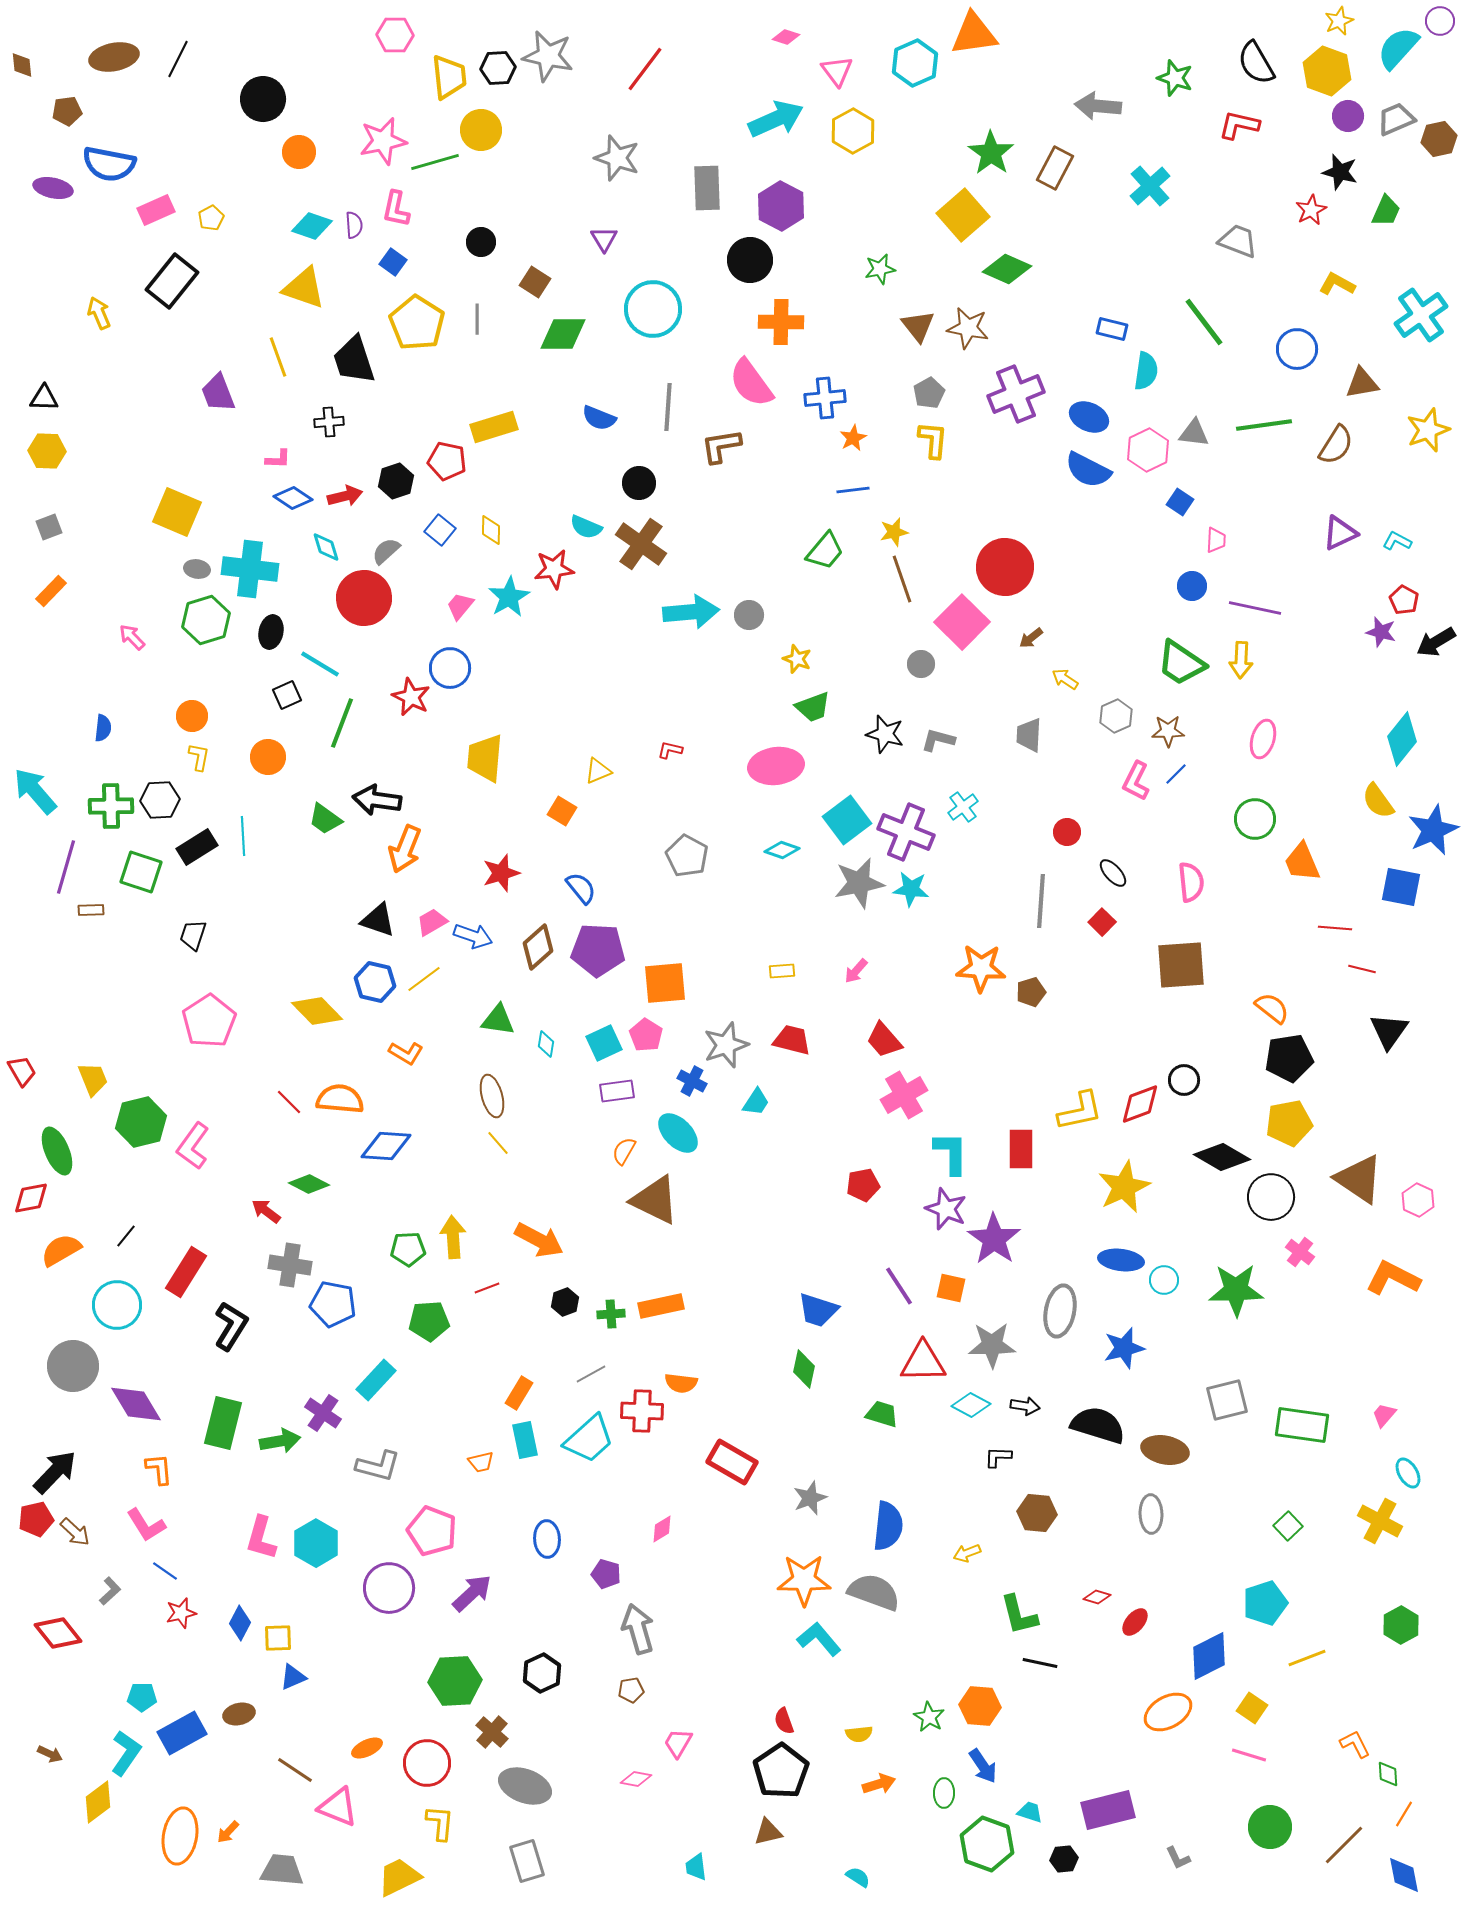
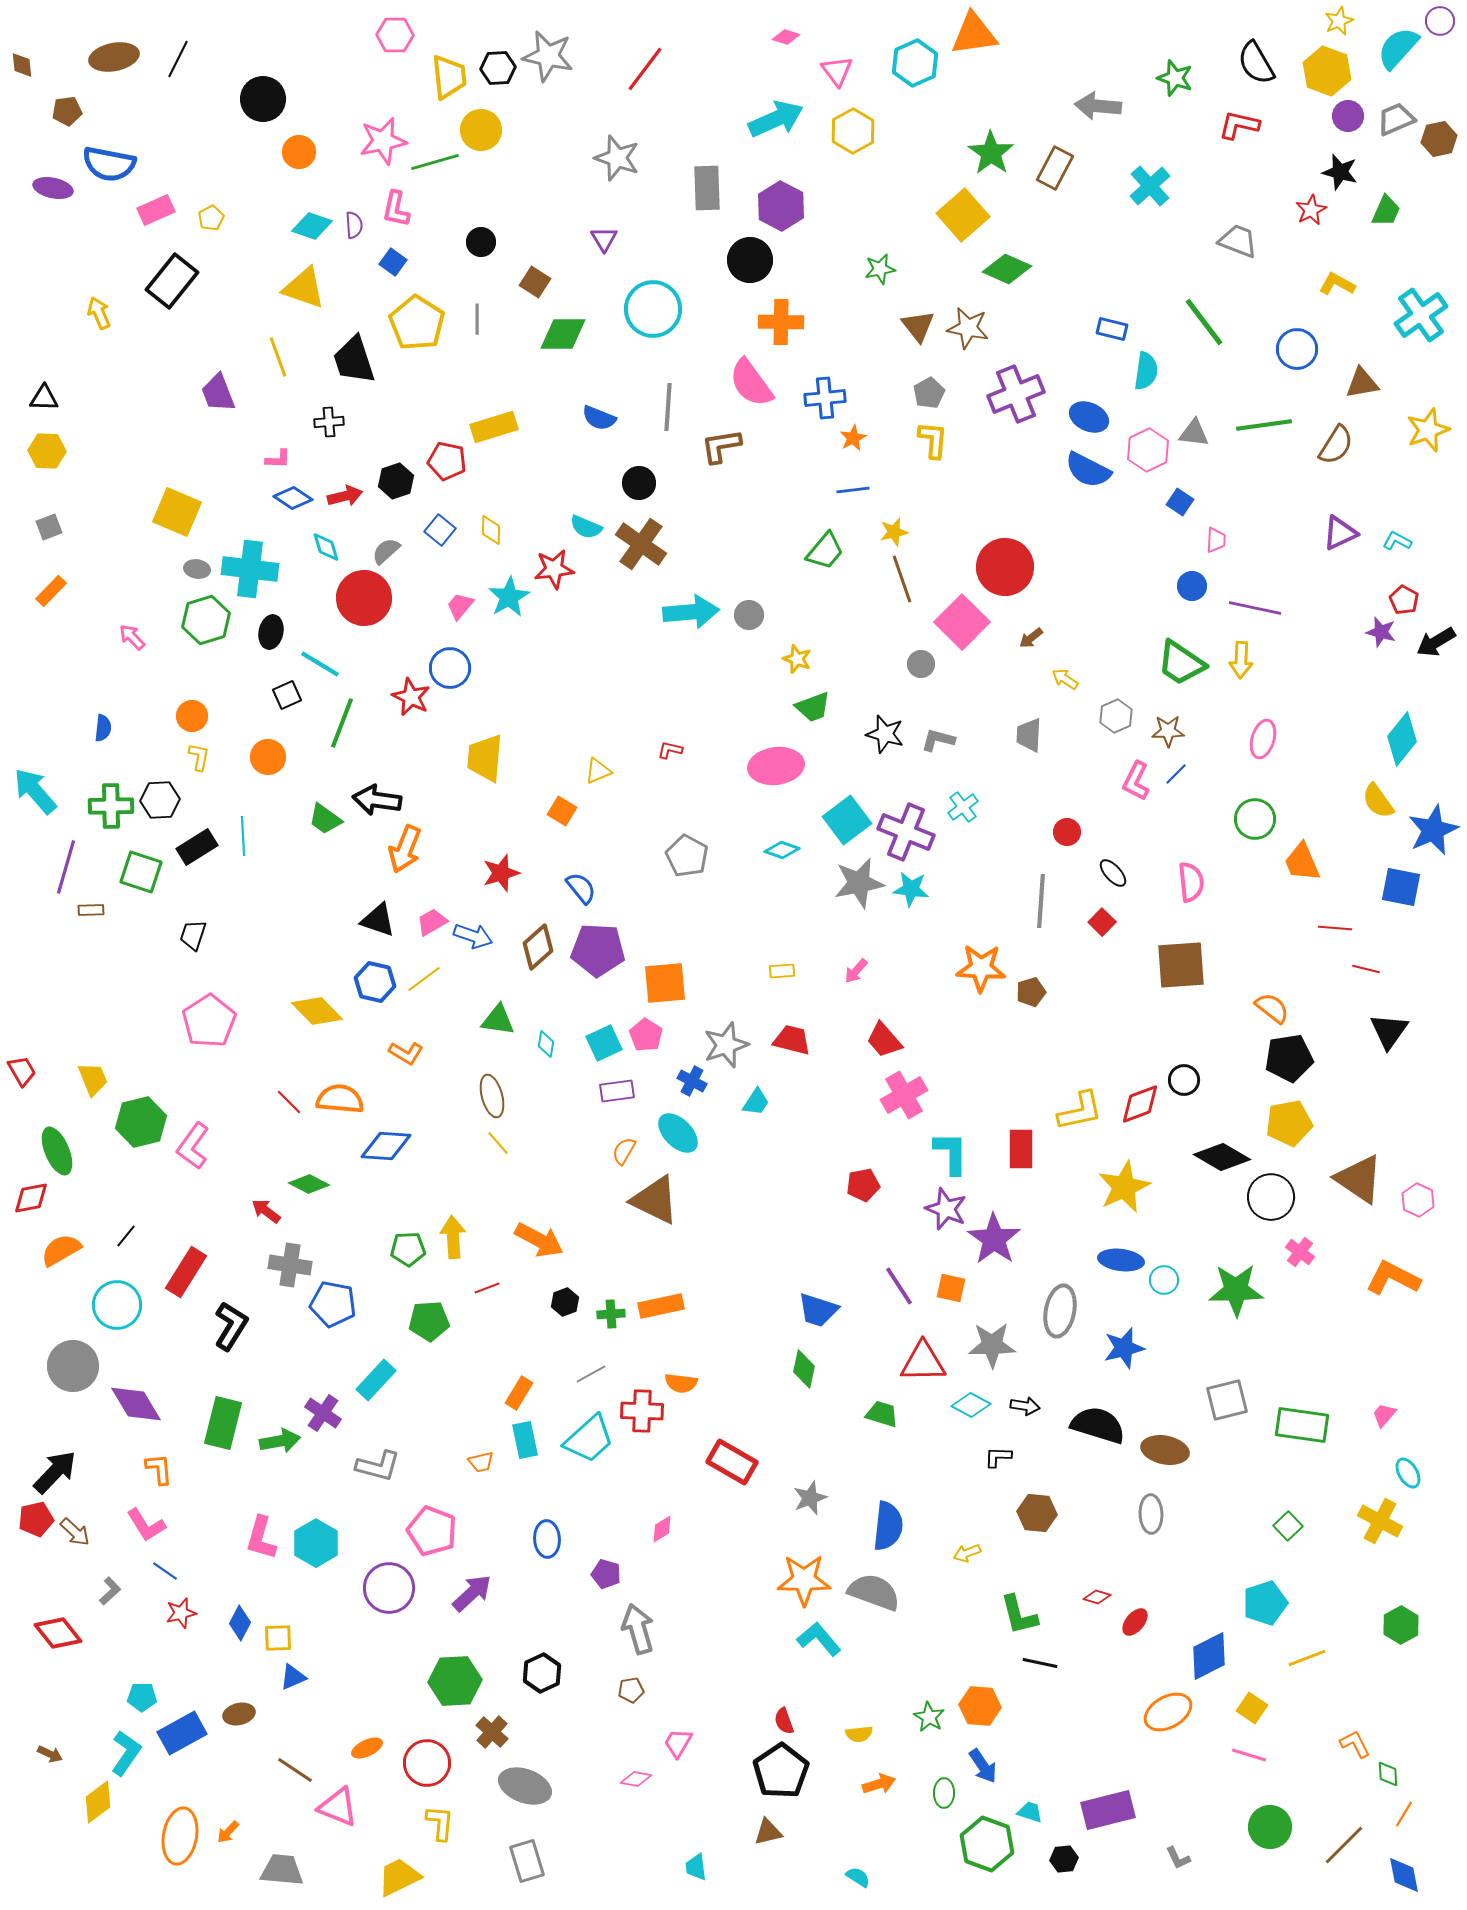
red line at (1362, 969): moved 4 px right
